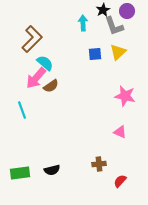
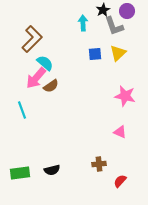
yellow triangle: moved 1 px down
